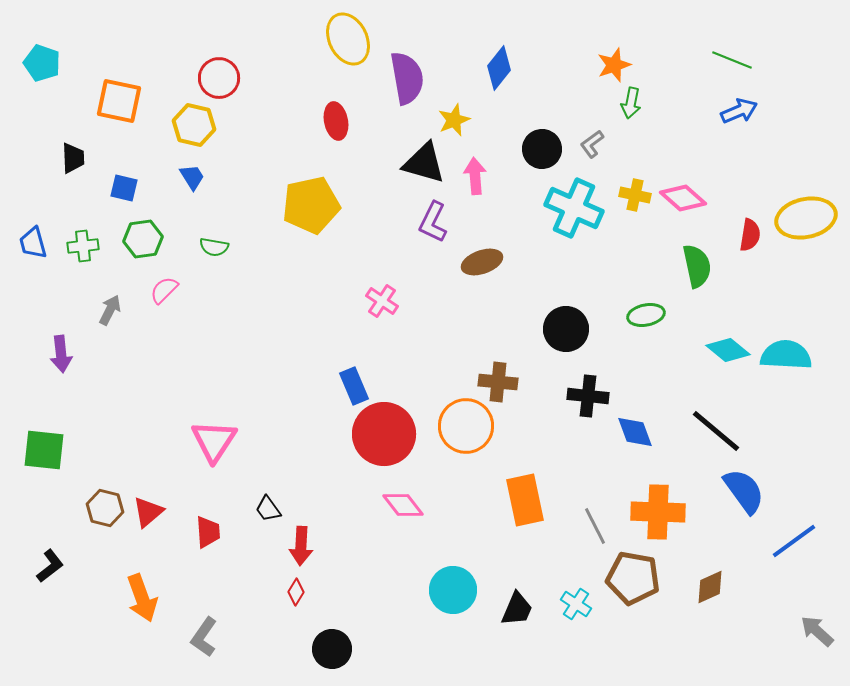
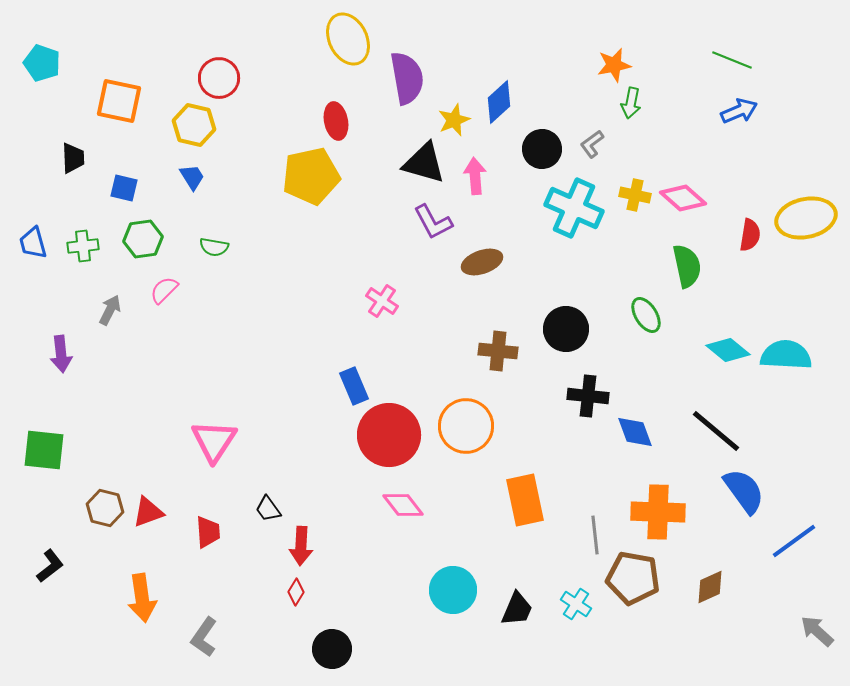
orange star at (614, 65): rotated 8 degrees clockwise
blue diamond at (499, 68): moved 34 px down; rotated 9 degrees clockwise
yellow pentagon at (311, 205): moved 29 px up
purple L-shape at (433, 222): rotated 54 degrees counterclockwise
green semicircle at (697, 266): moved 10 px left
green ellipse at (646, 315): rotated 69 degrees clockwise
brown cross at (498, 382): moved 31 px up
red circle at (384, 434): moved 5 px right, 1 px down
red triangle at (148, 512): rotated 20 degrees clockwise
gray line at (595, 526): moved 9 px down; rotated 21 degrees clockwise
orange arrow at (142, 598): rotated 12 degrees clockwise
